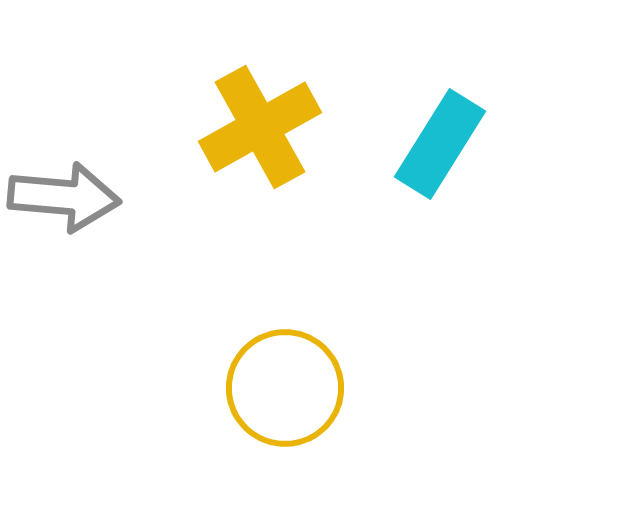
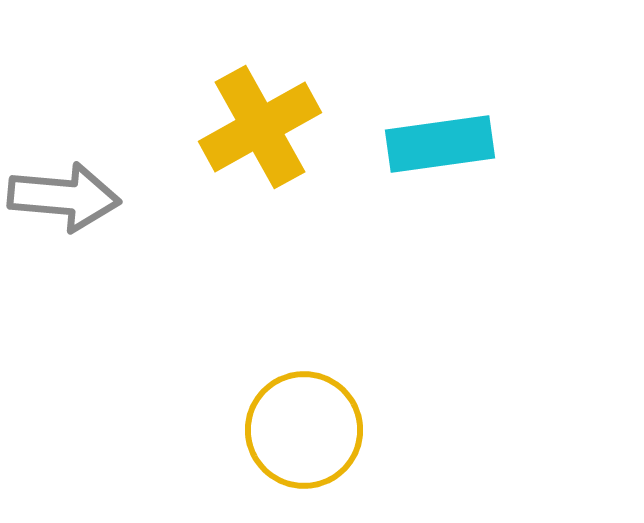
cyan rectangle: rotated 50 degrees clockwise
yellow circle: moved 19 px right, 42 px down
